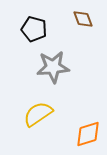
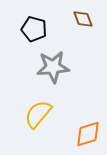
yellow semicircle: rotated 16 degrees counterclockwise
